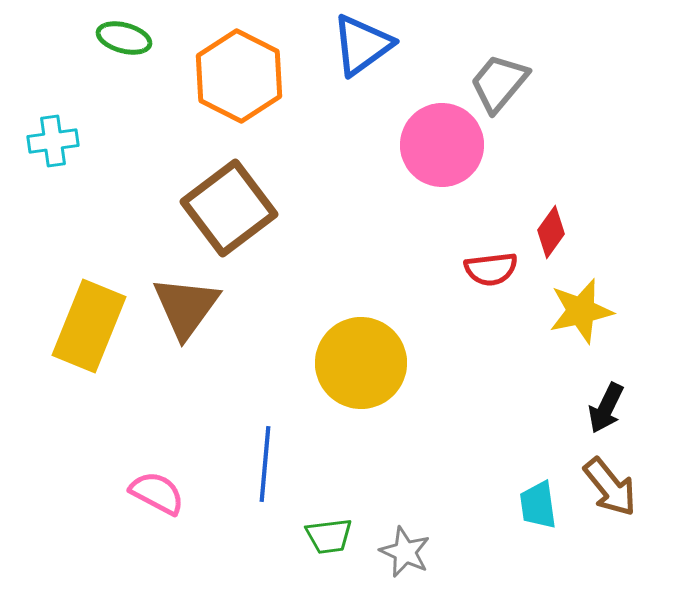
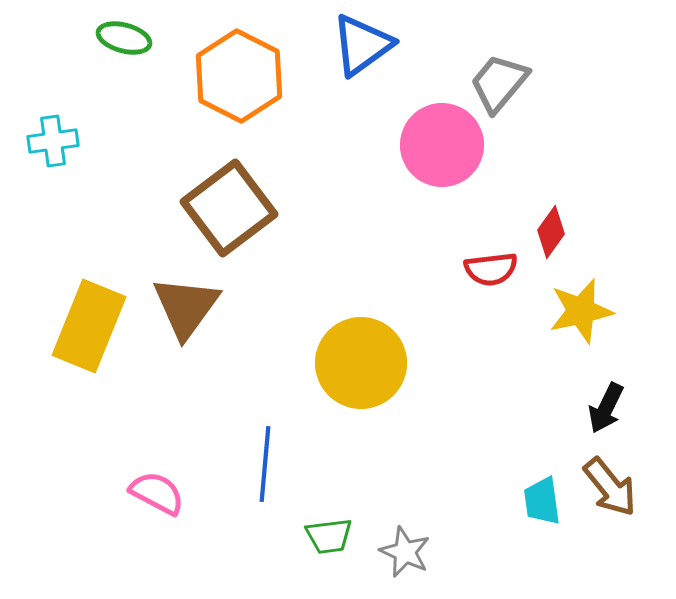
cyan trapezoid: moved 4 px right, 4 px up
